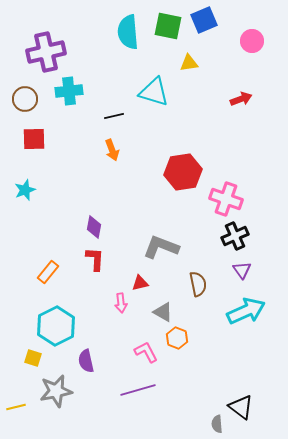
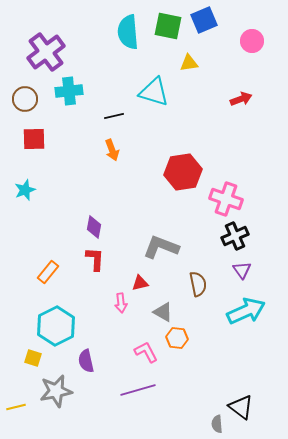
purple cross: rotated 24 degrees counterclockwise
orange hexagon: rotated 15 degrees counterclockwise
